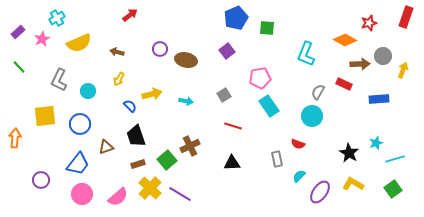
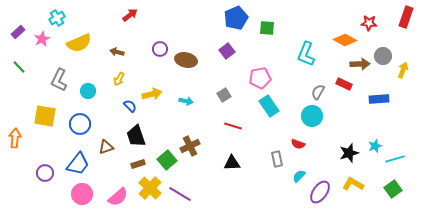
red star at (369, 23): rotated 21 degrees clockwise
yellow square at (45, 116): rotated 15 degrees clockwise
cyan star at (376, 143): moved 1 px left, 3 px down
black star at (349, 153): rotated 24 degrees clockwise
purple circle at (41, 180): moved 4 px right, 7 px up
